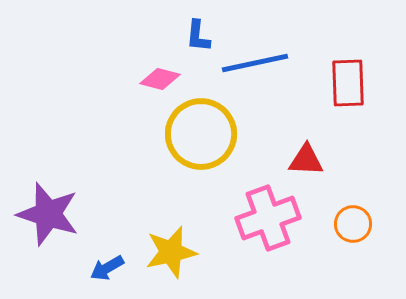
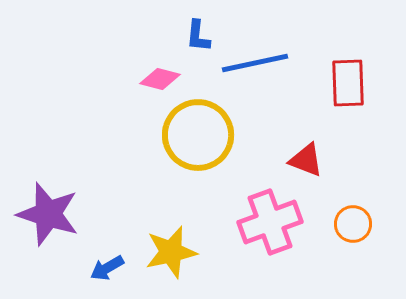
yellow circle: moved 3 px left, 1 px down
red triangle: rotated 18 degrees clockwise
pink cross: moved 2 px right, 4 px down
